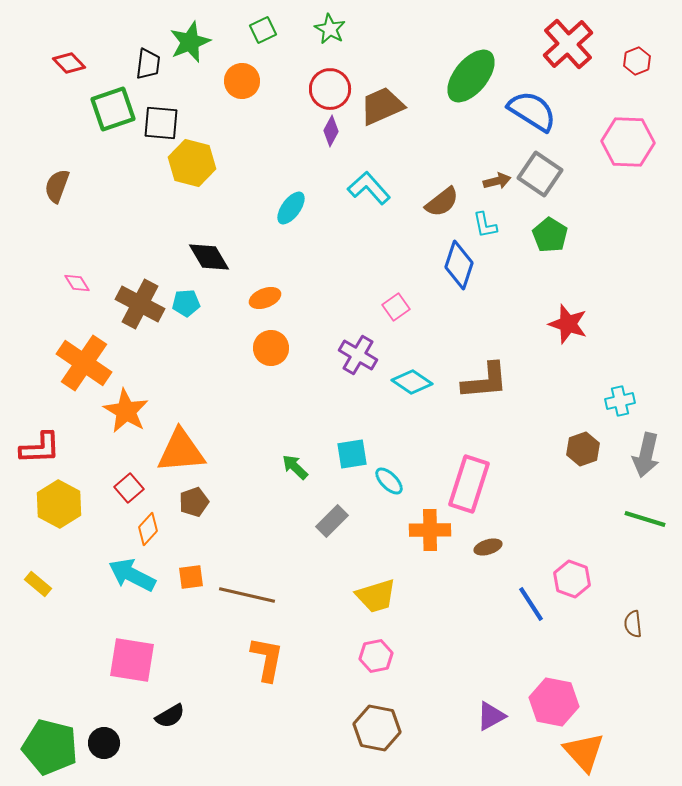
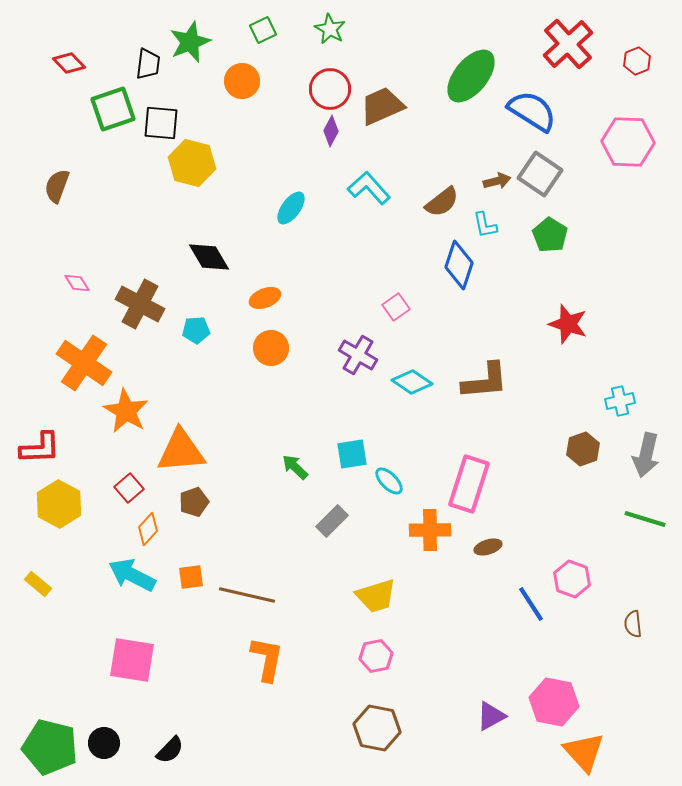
cyan pentagon at (186, 303): moved 10 px right, 27 px down
black semicircle at (170, 716): moved 34 px down; rotated 16 degrees counterclockwise
